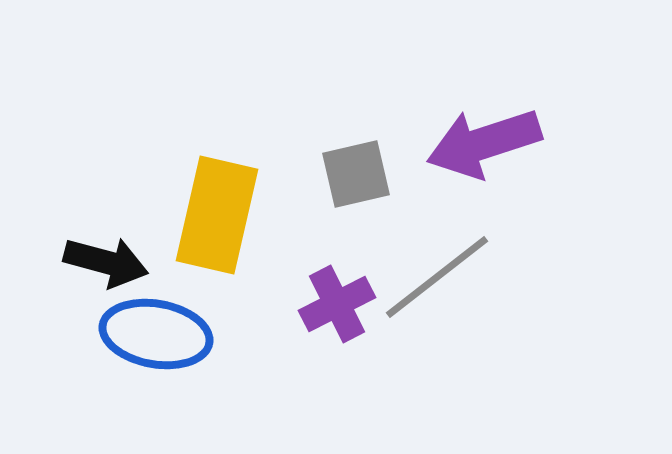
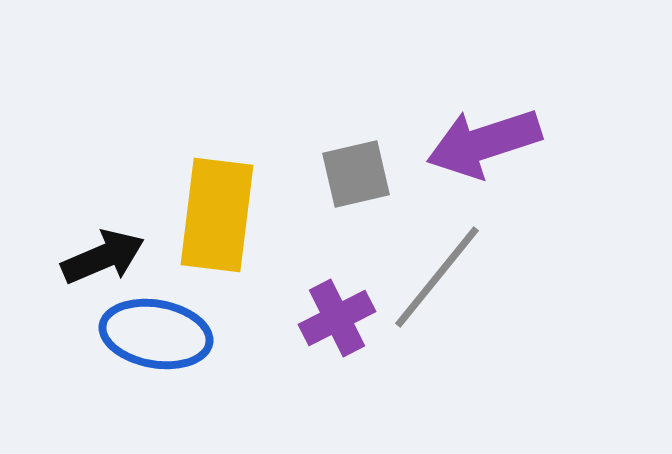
yellow rectangle: rotated 6 degrees counterclockwise
black arrow: moved 3 px left, 5 px up; rotated 38 degrees counterclockwise
gray line: rotated 13 degrees counterclockwise
purple cross: moved 14 px down
